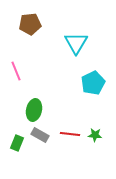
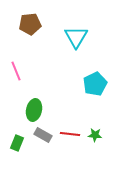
cyan triangle: moved 6 px up
cyan pentagon: moved 2 px right, 1 px down
gray rectangle: moved 3 px right
